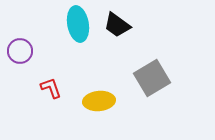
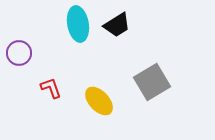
black trapezoid: rotated 68 degrees counterclockwise
purple circle: moved 1 px left, 2 px down
gray square: moved 4 px down
yellow ellipse: rotated 52 degrees clockwise
